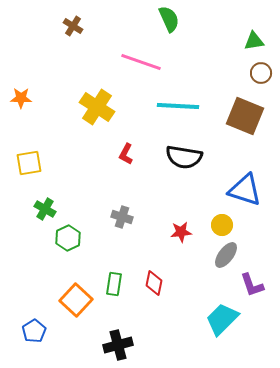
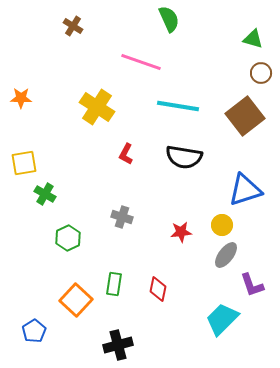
green triangle: moved 1 px left, 2 px up; rotated 25 degrees clockwise
cyan line: rotated 6 degrees clockwise
brown square: rotated 30 degrees clockwise
yellow square: moved 5 px left
blue triangle: rotated 36 degrees counterclockwise
green cross: moved 15 px up
red diamond: moved 4 px right, 6 px down
